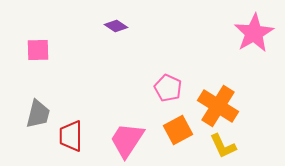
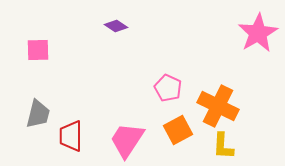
pink star: moved 4 px right
orange cross: rotated 6 degrees counterclockwise
yellow L-shape: rotated 28 degrees clockwise
